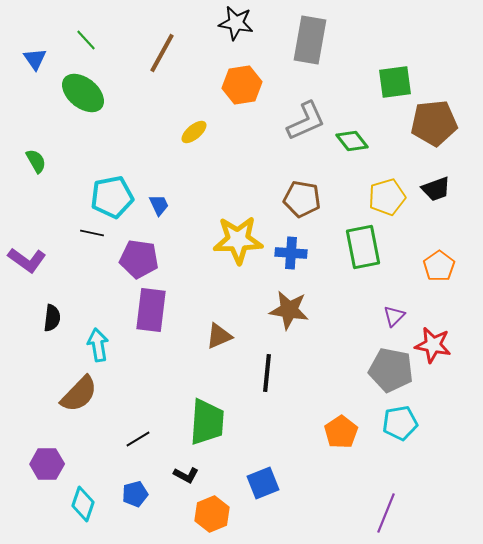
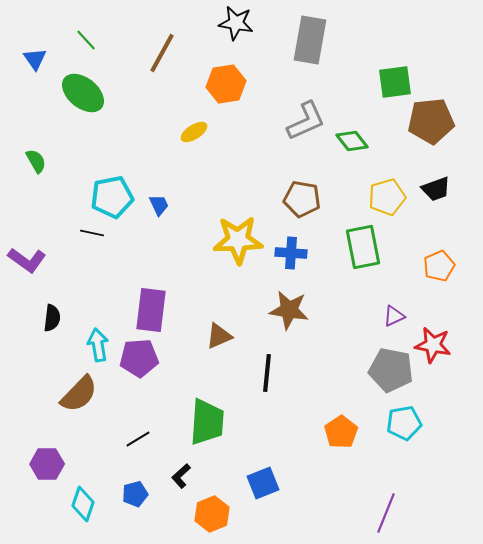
orange hexagon at (242, 85): moved 16 px left, 1 px up
brown pentagon at (434, 123): moved 3 px left, 2 px up
yellow ellipse at (194, 132): rotated 8 degrees clockwise
purple pentagon at (139, 259): moved 99 px down; rotated 12 degrees counterclockwise
orange pentagon at (439, 266): rotated 12 degrees clockwise
purple triangle at (394, 316): rotated 20 degrees clockwise
cyan pentagon at (400, 423): moved 4 px right
black L-shape at (186, 475): moved 5 px left, 1 px down; rotated 110 degrees clockwise
